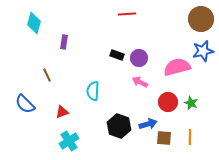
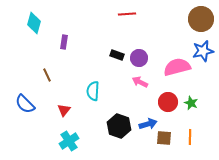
red triangle: moved 2 px right, 2 px up; rotated 32 degrees counterclockwise
